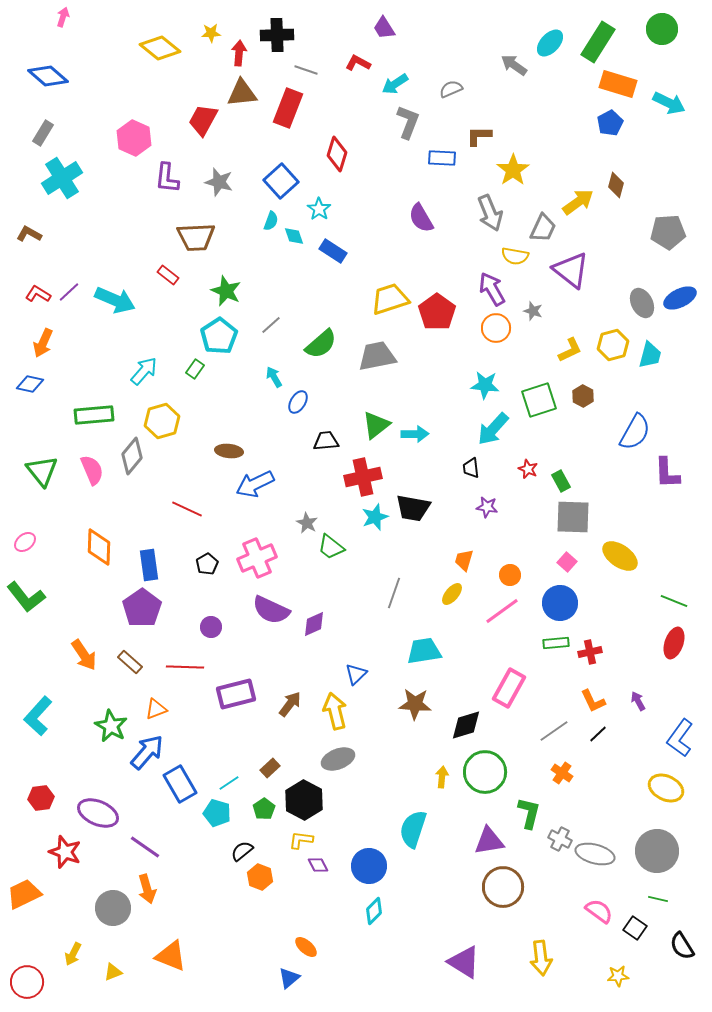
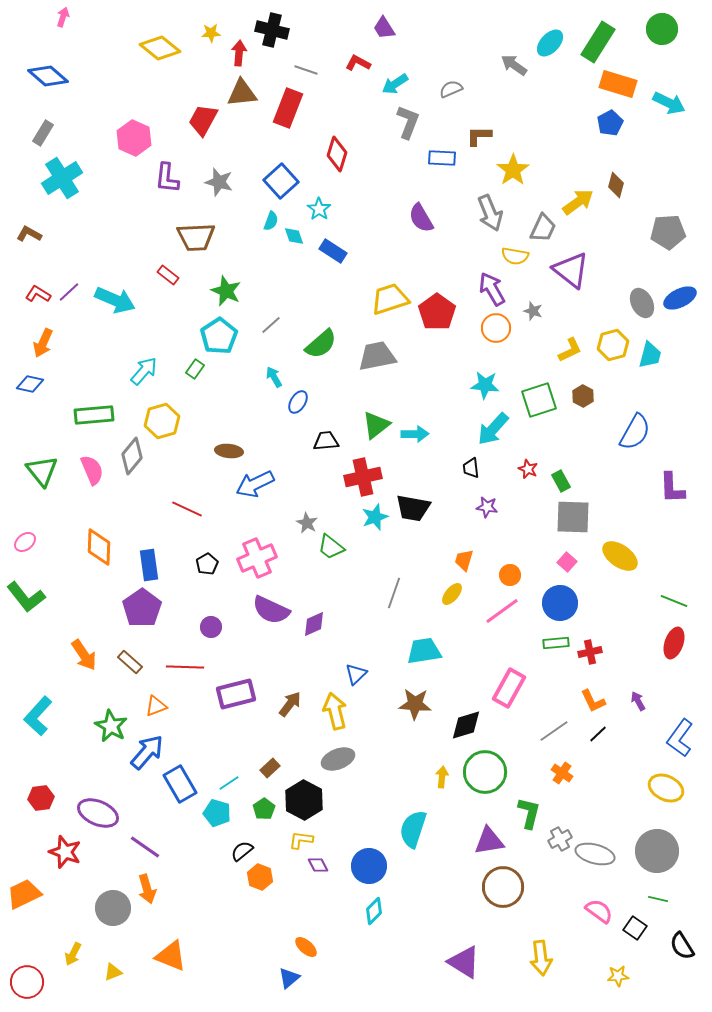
black cross at (277, 35): moved 5 px left, 5 px up; rotated 16 degrees clockwise
purple L-shape at (667, 473): moved 5 px right, 15 px down
orange triangle at (156, 709): moved 3 px up
gray cross at (560, 839): rotated 35 degrees clockwise
